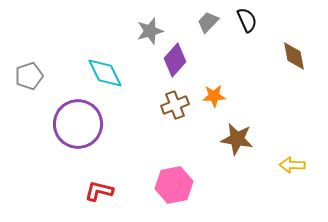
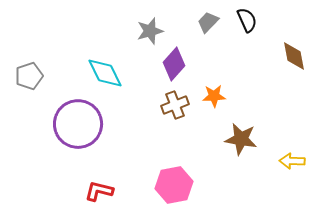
purple diamond: moved 1 px left, 4 px down
brown star: moved 4 px right
yellow arrow: moved 4 px up
